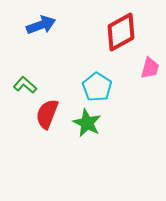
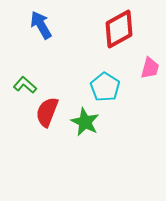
blue arrow: rotated 100 degrees counterclockwise
red diamond: moved 2 px left, 3 px up
cyan pentagon: moved 8 px right
red semicircle: moved 2 px up
green star: moved 2 px left, 1 px up
